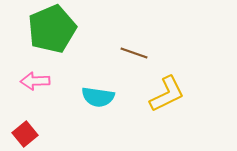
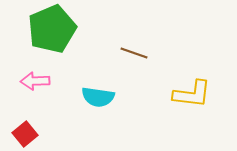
yellow L-shape: moved 25 px right; rotated 33 degrees clockwise
